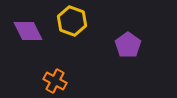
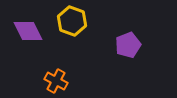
purple pentagon: rotated 15 degrees clockwise
orange cross: moved 1 px right
